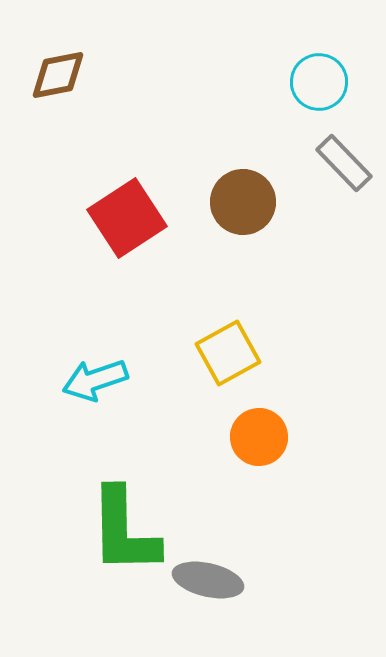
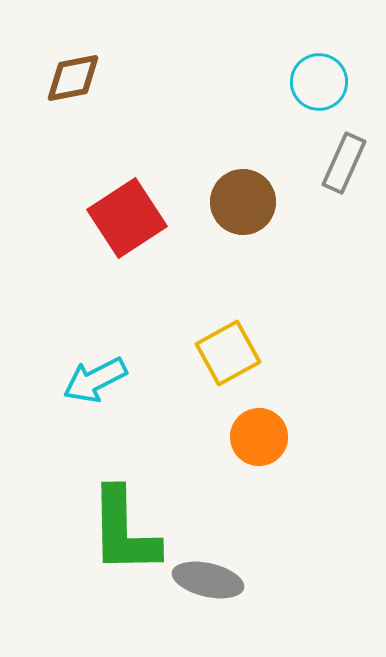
brown diamond: moved 15 px right, 3 px down
gray rectangle: rotated 68 degrees clockwise
cyan arrow: rotated 8 degrees counterclockwise
